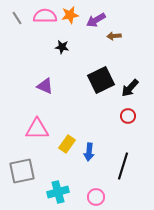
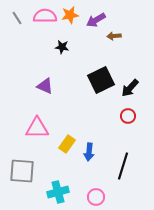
pink triangle: moved 1 px up
gray square: rotated 16 degrees clockwise
